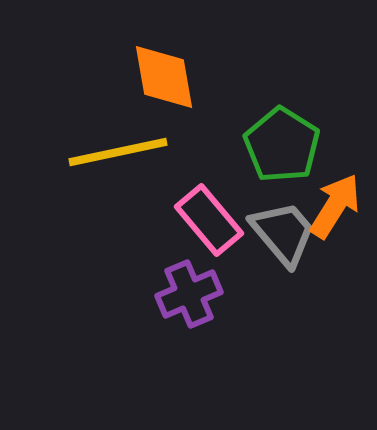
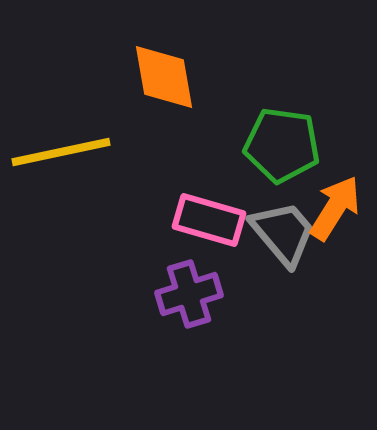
green pentagon: rotated 24 degrees counterclockwise
yellow line: moved 57 px left
orange arrow: moved 2 px down
pink rectangle: rotated 34 degrees counterclockwise
purple cross: rotated 6 degrees clockwise
